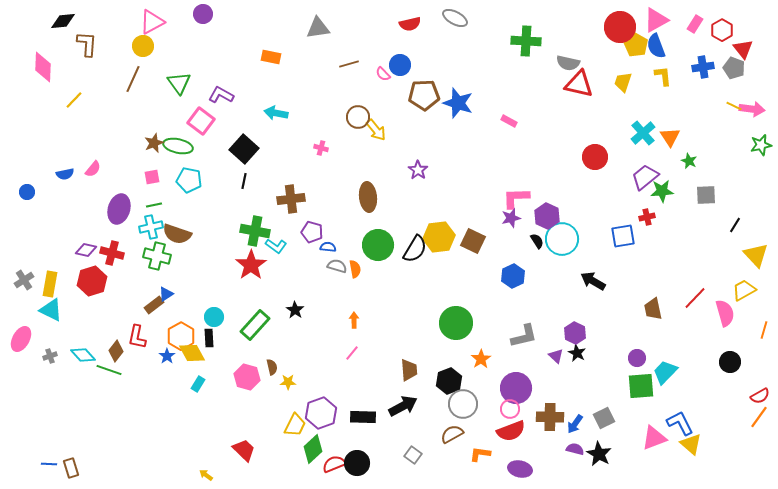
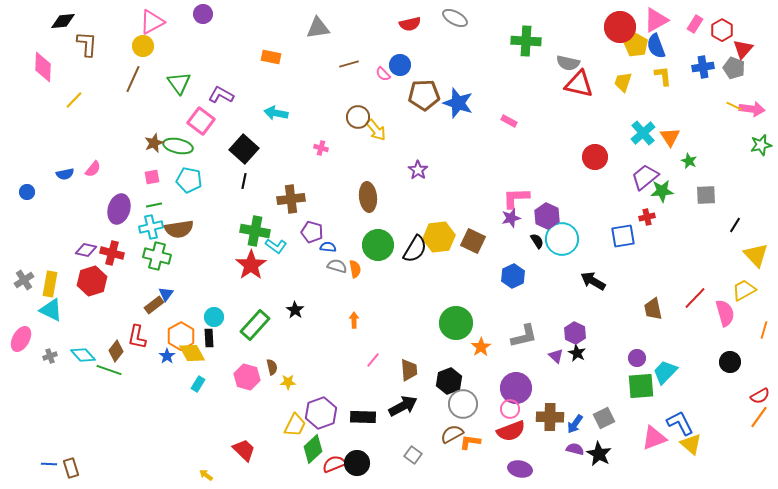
red triangle at (743, 49): rotated 20 degrees clockwise
brown semicircle at (177, 234): moved 2 px right, 5 px up; rotated 28 degrees counterclockwise
blue triangle at (166, 294): rotated 21 degrees counterclockwise
pink line at (352, 353): moved 21 px right, 7 px down
orange star at (481, 359): moved 12 px up
orange L-shape at (480, 454): moved 10 px left, 12 px up
